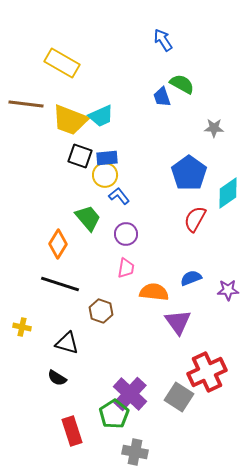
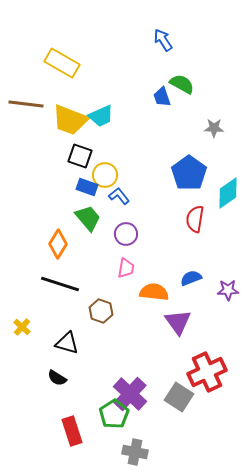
blue rectangle: moved 20 px left, 29 px down; rotated 25 degrees clockwise
red semicircle: rotated 20 degrees counterclockwise
yellow cross: rotated 30 degrees clockwise
